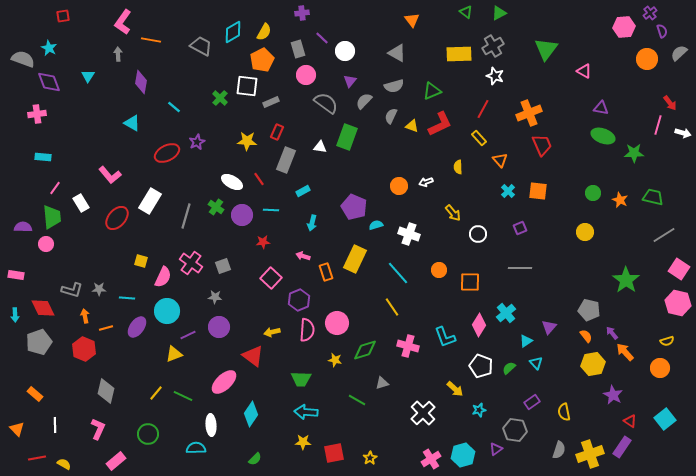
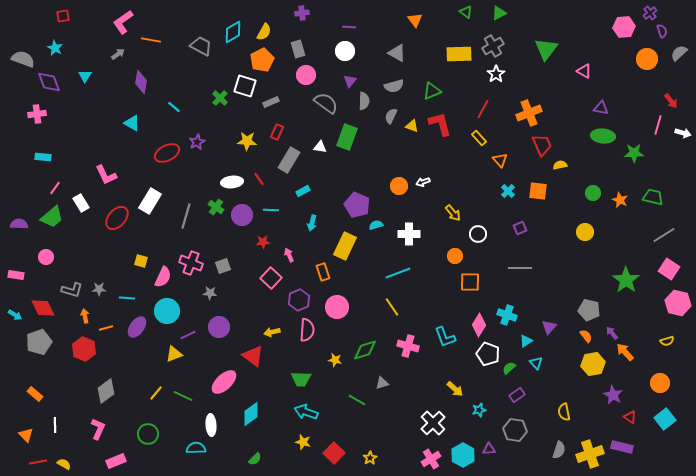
orange triangle at (412, 20): moved 3 px right
pink L-shape at (123, 22): rotated 20 degrees clockwise
purple line at (322, 38): moved 27 px right, 11 px up; rotated 40 degrees counterclockwise
cyan star at (49, 48): moved 6 px right
gray arrow at (118, 54): rotated 56 degrees clockwise
cyan triangle at (88, 76): moved 3 px left
white star at (495, 76): moved 1 px right, 2 px up; rotated 18 degrees clockwise
white square at (247, 86): moved 2 px left; rotated 10 degrees clockwise
gray semicircle at (364, 101): rotated 138 degrees clockwise
red arrow at (670, 103): moved 1 px right, 2 px up
red L-shape at (440, 124): rotated 80 degrees counterclockwise
green ellipse at (603, 136): rotated 15 degrees counterclockwise
gray rectangle at (286, 160): moved 3 px right; rotated 10 degrees clockwise
yellow semicircle at (458, 167): moved 102 px right, 2 px up; rotated 80 degrees clockwise
pink L-shape at (110, 175): moved 4 px left; rotated 15 degrees clockwise
white ellipse at (232, 182): rotated 35 degrees counterclockwise
white arrow at (426, 182): moved 3 px left
purple pentagon at (354, 207): moved 3 px right, 2 px up
green trapezoid at (52, 217): rotated 55 degrees clockwise
purple semicircle at (23, 227): moved 4 px left, 3 px up
white cross at (409, 234): rotated 20 degrees counterclockwise
pink circle at (46, 244): moved 13 px down
pink arrow at (303, 256): moved 14 px left, 1 px up; rotated 48 degrees clockwise
yellow rectangle at (355, 259): moved 10 px left, 13 px up
pink cross at (191, 263): rotated 15 degrees counterclockwise
pink square at (679, 269): moved 10 px left
orange circle at (439, 270): moved 16 px right, 14 px up
orange rectangle at (326, 272): moved 3 px left
cyan line at (398, 273): rotated 70 degrees counterclockwise
gray star at (215, 297): moved 5 px left, 4 px up
cyan cross at (506, 313): moved 1 px right, 2 px down; rotated 30 degrees counterclockwise
cyan arrow at (15, 315): rotated 56 degrees counterclockwise
pink circle at (337, 323): moved 16 px up
white pentagon at (481, 366): moved 7 px right, 12 px up
orange circle at (660, 368): moved 15 px down
gray diamond at (106, 391): rotated 40 degrees clockwise
purple rectangle at (532, 402): moved 15 px left, 7 px up
cyan arrow at (306, 412): rotated 15 degrees clockwise
white cross at (423, 413): moved 10 px right, 10 px down
cyan diamond at (251, 414): rotated 20 degrees clockwise
red triangle at (630, 421): moved 4 px up
orange triangle at (17, 429): moved 9 px right, 6 px down
yellow star at (303, 442): rotated 14 degrees clockwise
purple rectangle at (622, 447): rotated 70 degrees clockwise
purple triangle at (496, 449): moved 7 px left; rotated 32 degrees clockwise
red square at (334, 453): rotated 35 degrees counterclockwise
cyan hexagon at (463, 455): rotated 15 degrees counterclockwise
red line at (37, 458): moved 1 px right, 4 px down
pink rectangle at (116, 461): rotated 18 degrees clockwise
